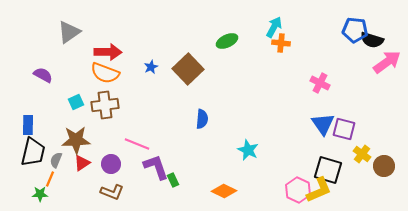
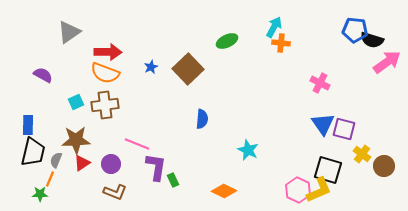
purple L-shape: rotated 28 degrees clockwise
brown L-shape: moved 3 px right
